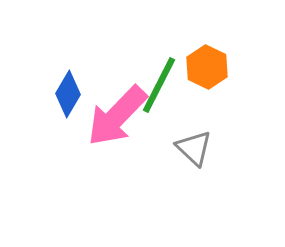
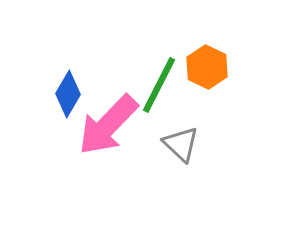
pink arrow: moved 9 px left, 9 px down
gray triangle: moved 13 px left, 4 px up
